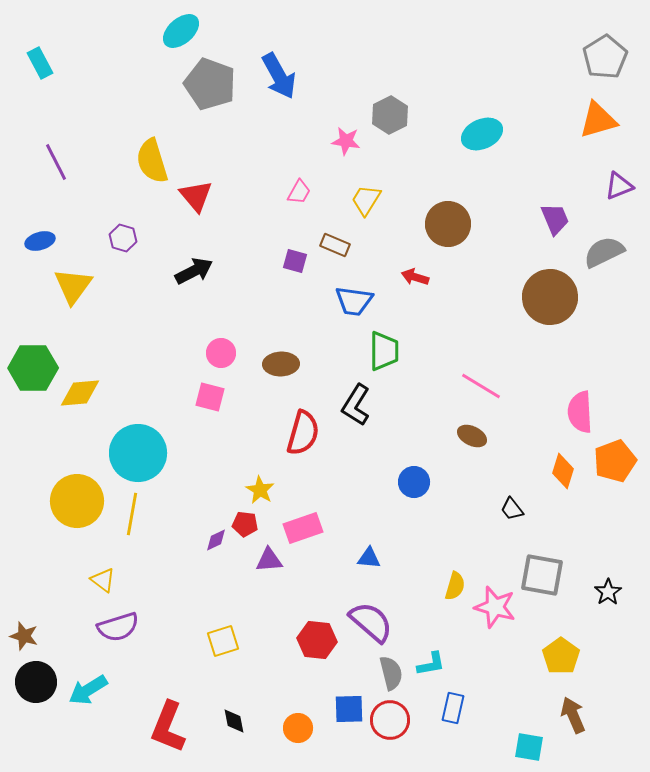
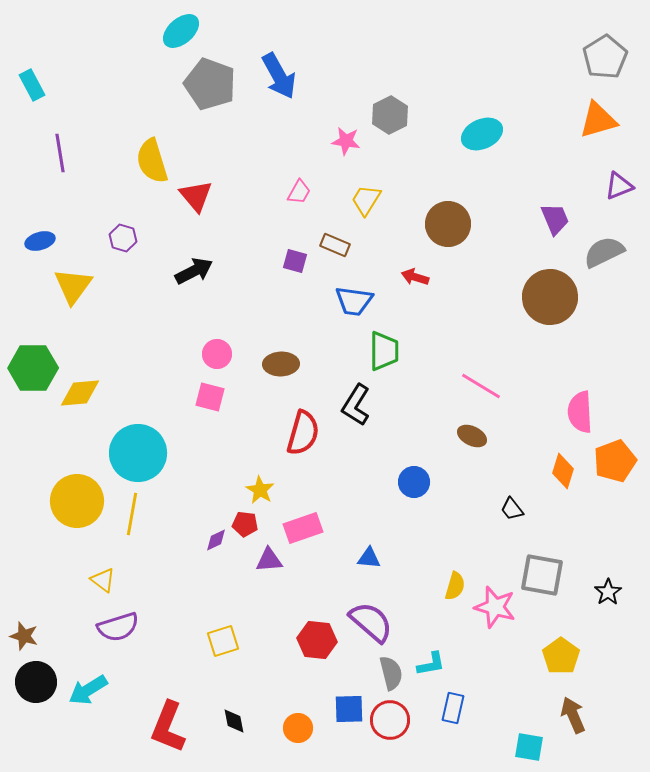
cyan rectangle at (40, 63): moved 8 px left, 22 px down
purple line at (56, 162): moved 4 px right, 9 px up; rotated 18 degrees clockwise
pink circle at (221, 353): moved 4 px left, 1 px down
